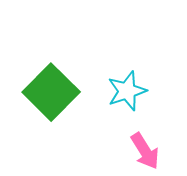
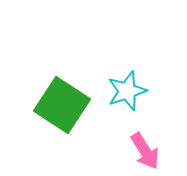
green square: moved 11 px right, 13 px down; rotated 12 degrees counterclockwise
